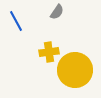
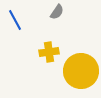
blue line: moved 1 px left, 1 px up
yellow circle: moved 6 px right, 1 px down
